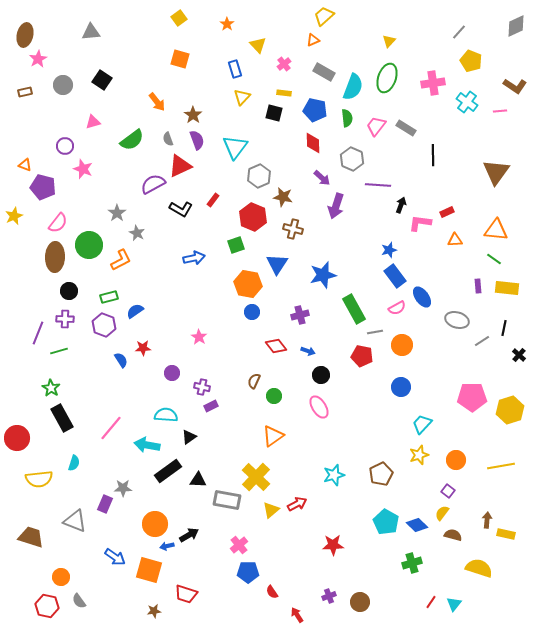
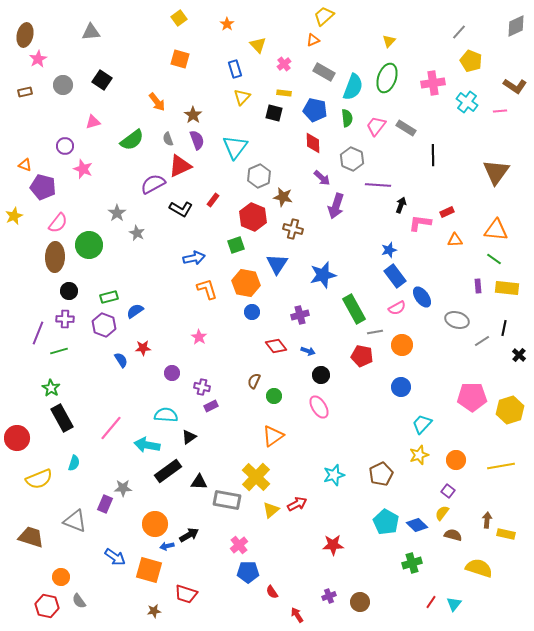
orange L-shape at (121, 260): moved 86 px right, 29 px down; rotated 80 degrees counterclockwise
orange hexagon at (248, 284): moved 2 px left, 1 px up
yellow semicircle at (39, 479): rotated 16 degrees counterclockwise
black triangle at (198, 480): moved 1 px right, 2 px down
